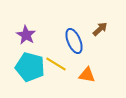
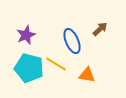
purple star: rotated 18 degrees clockwise
blue ellipse: moved 2 px left
cyan pentagon: moved 1 px left, 1 px down
